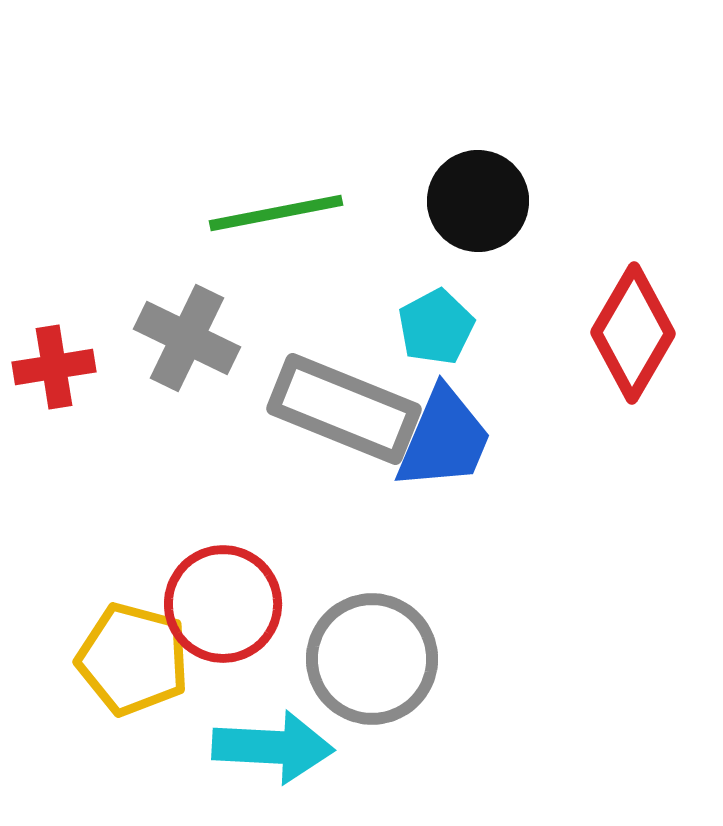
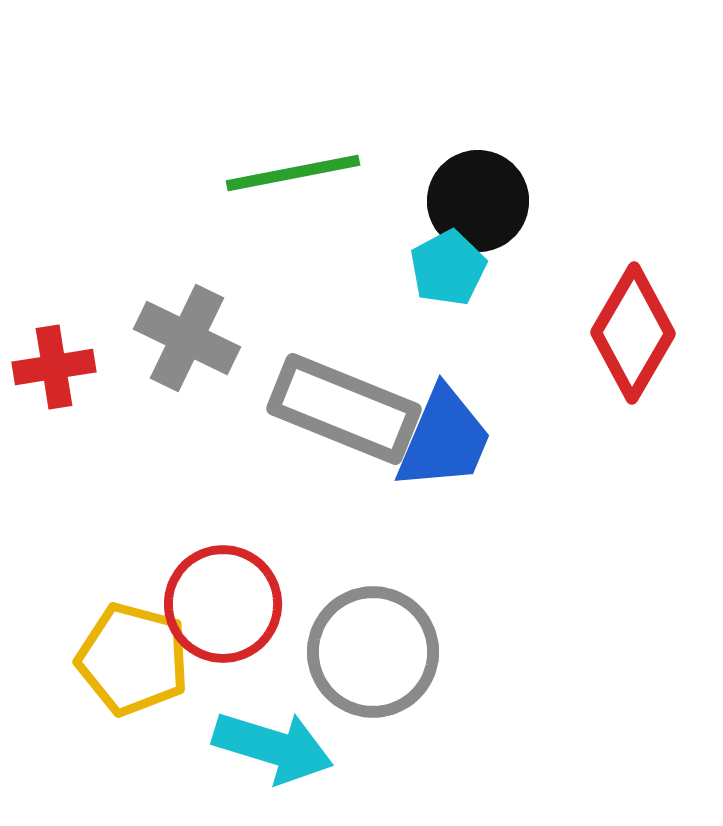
green line: moved 17 px right, 40 px up
cyan pentagon: moved 12 px right, 59 px up
gray circle: moved 1 px right, 7 px up
cyan arrow: rotated 14 degrees clockwise
